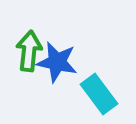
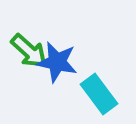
green arrow: rotated 126 degrees clockwise
